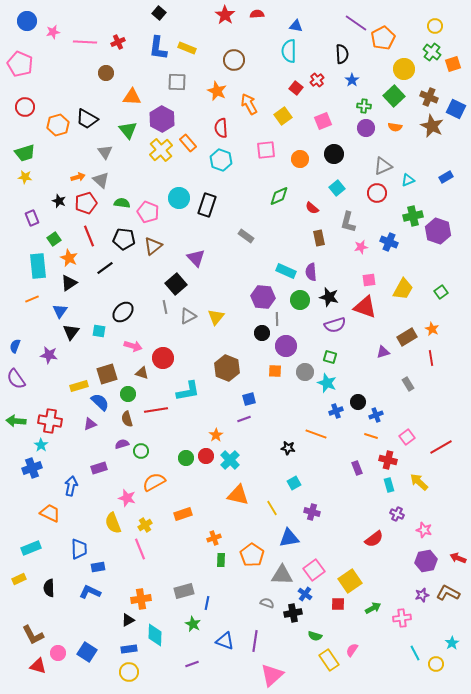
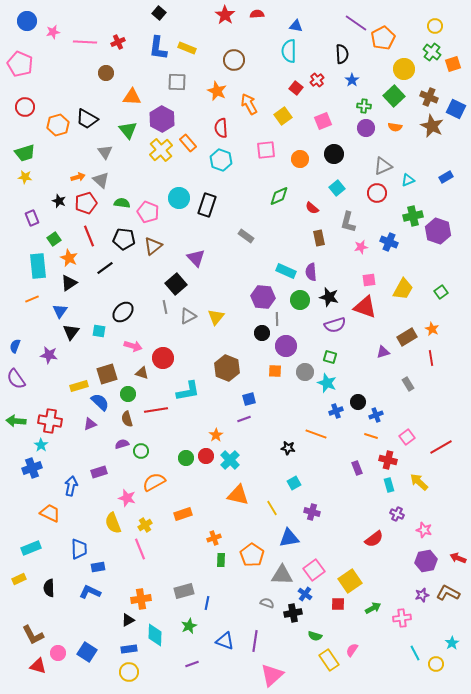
purple rectangle at (99, 468): moved 4 px down
green star at (193, 624): moved 4 px left, 2 px down; rotated 21 degrees clockwise
